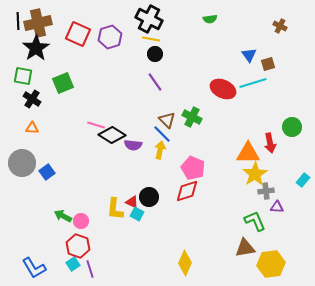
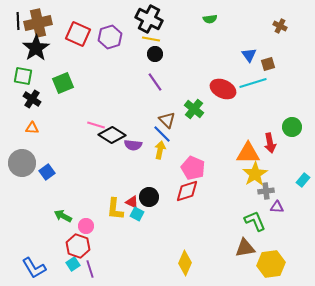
green cross at (192, 117): moved 2 px right, 8 px up; rotated 12 degrees clockwise
pink circle at (81, 221): moved 5 px right, 5 px down
